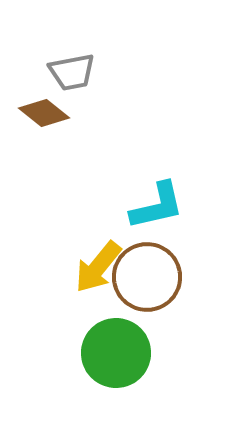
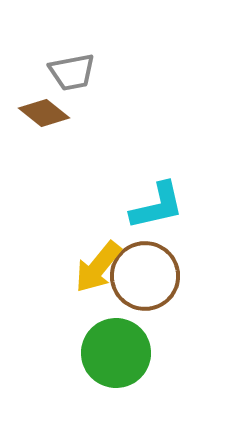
brown circle: moved 2 px left, 1 px up
